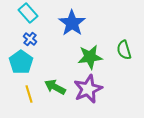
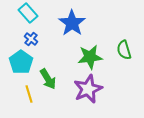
blue cross: moved 1 px right
green arrow: moved 7 px left, 8 px up; rotated 150 degrees counterclockwise
